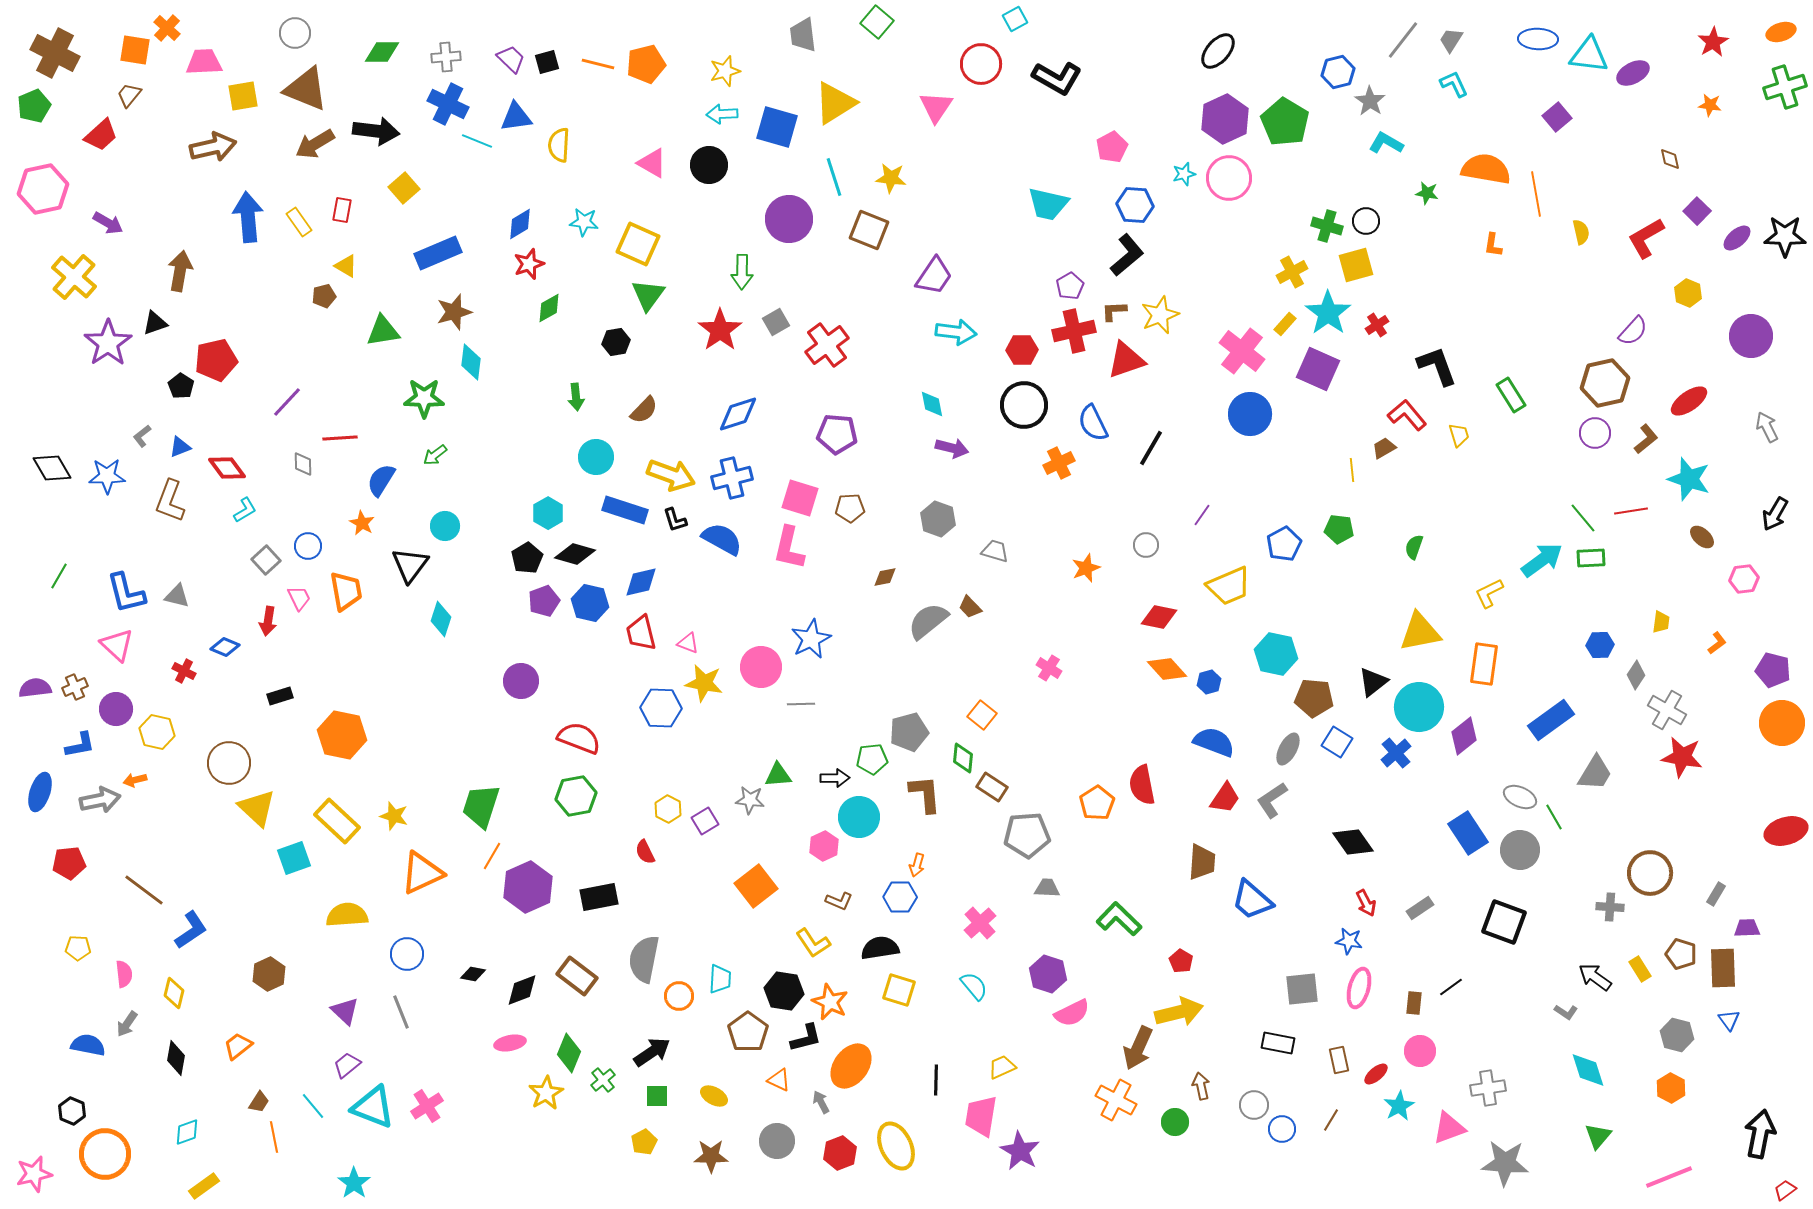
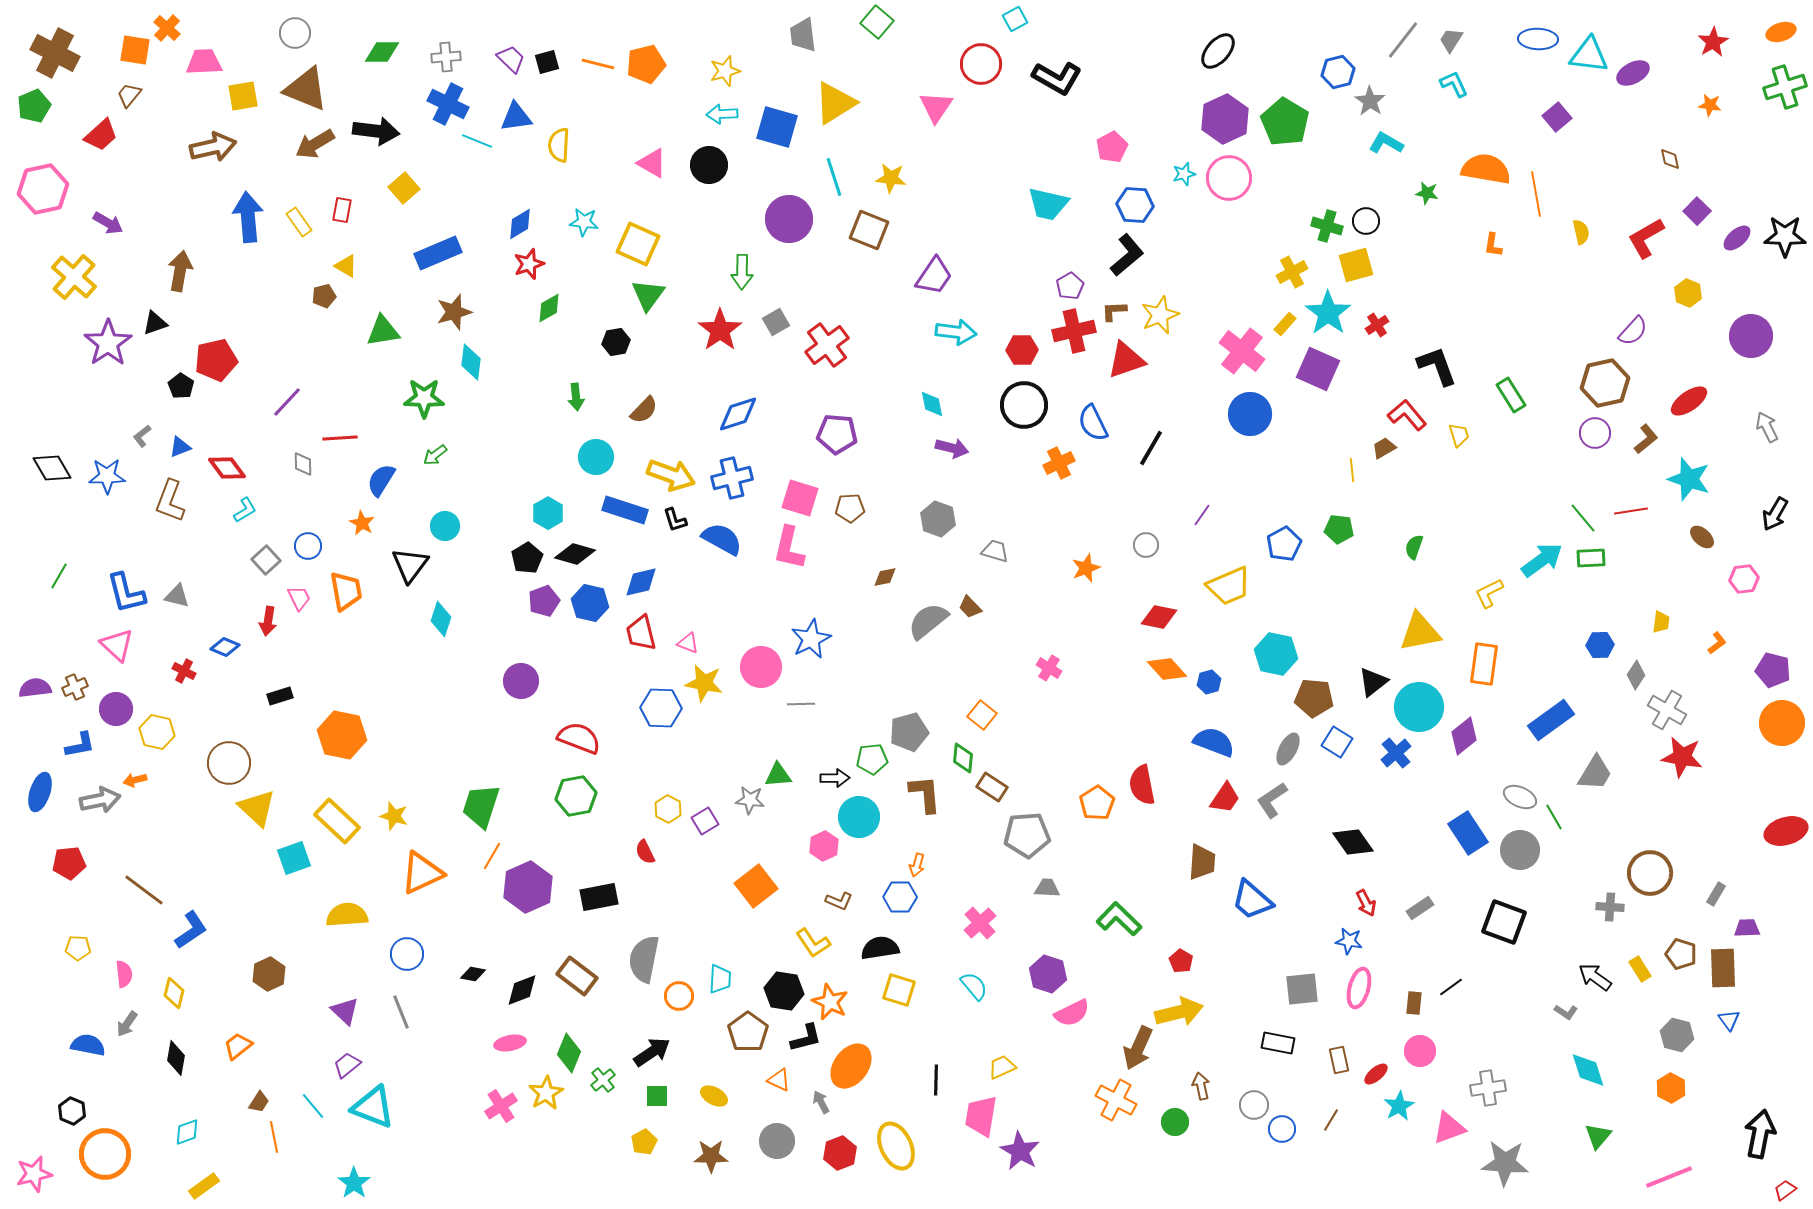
pink cross at (427, 1106): moved 74 px right
